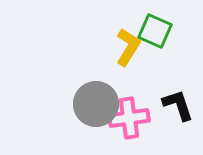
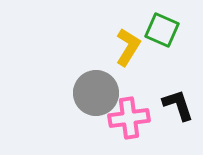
green square: moved 7 px right, 1 px up
gray circle: moved 11 px up
